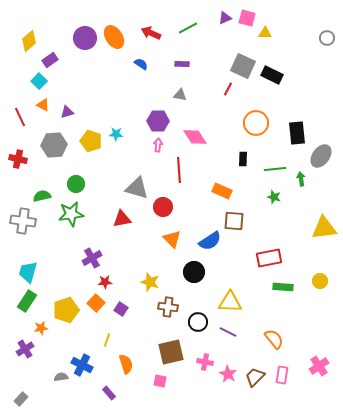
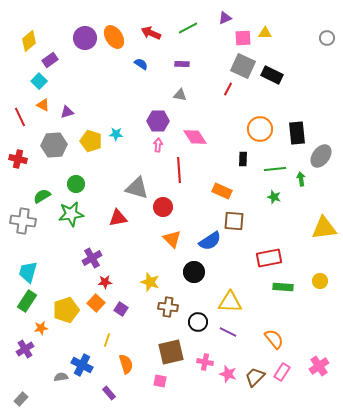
pink square at (247, 18): moved 4 px left, 20 px down; rotated 18 degrees counterclockwise
orange circle at (256, 123): moved 4 px right, 6 px down
green semicircle at (42, 196): rotated 18 degrees counterclockwise
red triangle at (122, 219): moved 4 px left, 1 px up
pink star at (228, 374): rotated 12 degrees counterclockwise
pink rectangle at (282, 375): moved 3 px up; rotated 24 degrees clockwise
